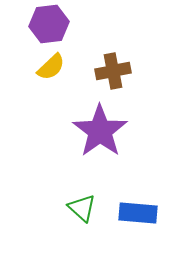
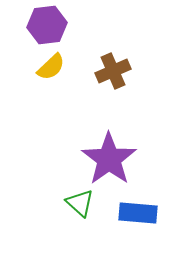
purple hexagon: moved 2 px left, 1 px down
brown cross: rotated 12 degrees counterclockwise
purple star: moved 9 px right, 28 px down
green triangle: moved 2 px left, 5 px up
